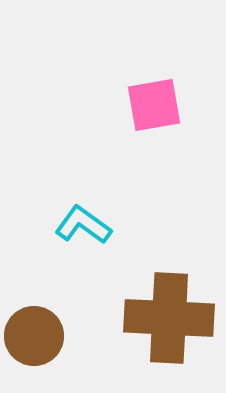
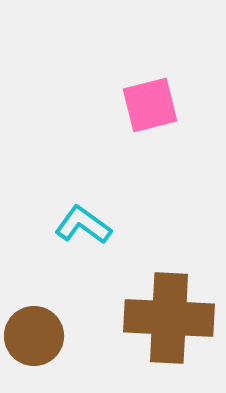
pink square: moved 4 px left; rotated 4 degrees counterclockwise
